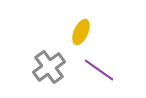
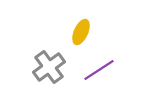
purple line: rotated 68 degrees counterclockwise
